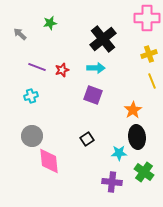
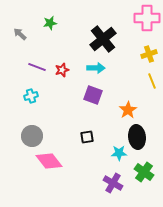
orange star: moved 5 px left
black square: moved 2 px up; rotated 24 degrees clockwise
pink diamond: rotated 32 degrees counterclockwise
purple cross: moved 1 px right, 1 px down; rotated 24 degrees clockwise
